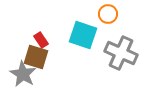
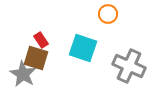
cyan square: moved 13 px down
gray cross: moved 8 px right, 13 px down
brown square: moved 1 px down
